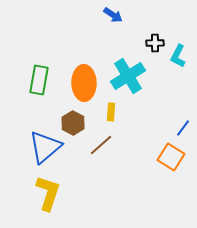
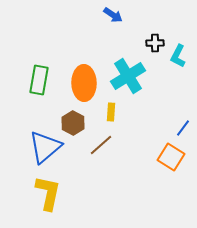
yellow L-shape: rotated 6 degrees counterclockwise
